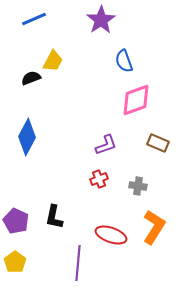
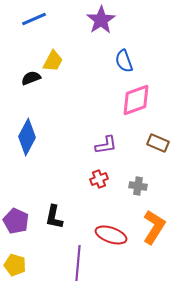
purple L-shape: rotated 10 degrees clockwise
yellow pentagon: moved 3 px down; rotated 20 degrees counterclockwise
